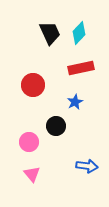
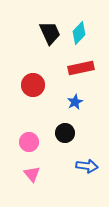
black circle: moved 9 px right, 7 px down
